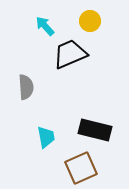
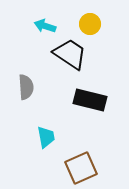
yellow circle: moved 3 px down
cyan arrow: rotated 30 degrees counterclockwise
black trapezoid: rotated 57 degrees clockwise
black rectangle: moved 5 px left, 30 px up
